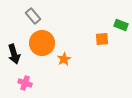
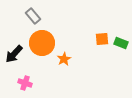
green rectangle: moved 18 px down
black arrow: rotated 60 degrees clockwise
